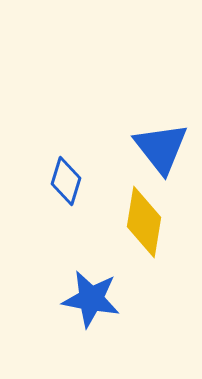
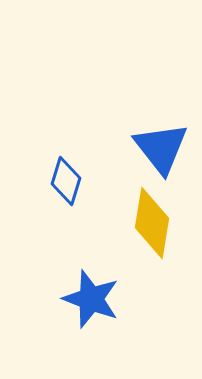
yellow diamond: moved 8 px right, 1 px down
blue star: rotated 10 degrees clockwise
